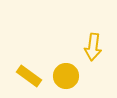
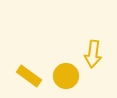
yellow arrow: moved 7 px down
